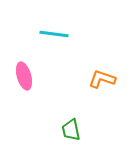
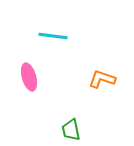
cyan line: moved 1 px left, 2 px down
pink ellipse: moved 5 px right, 1 px down
